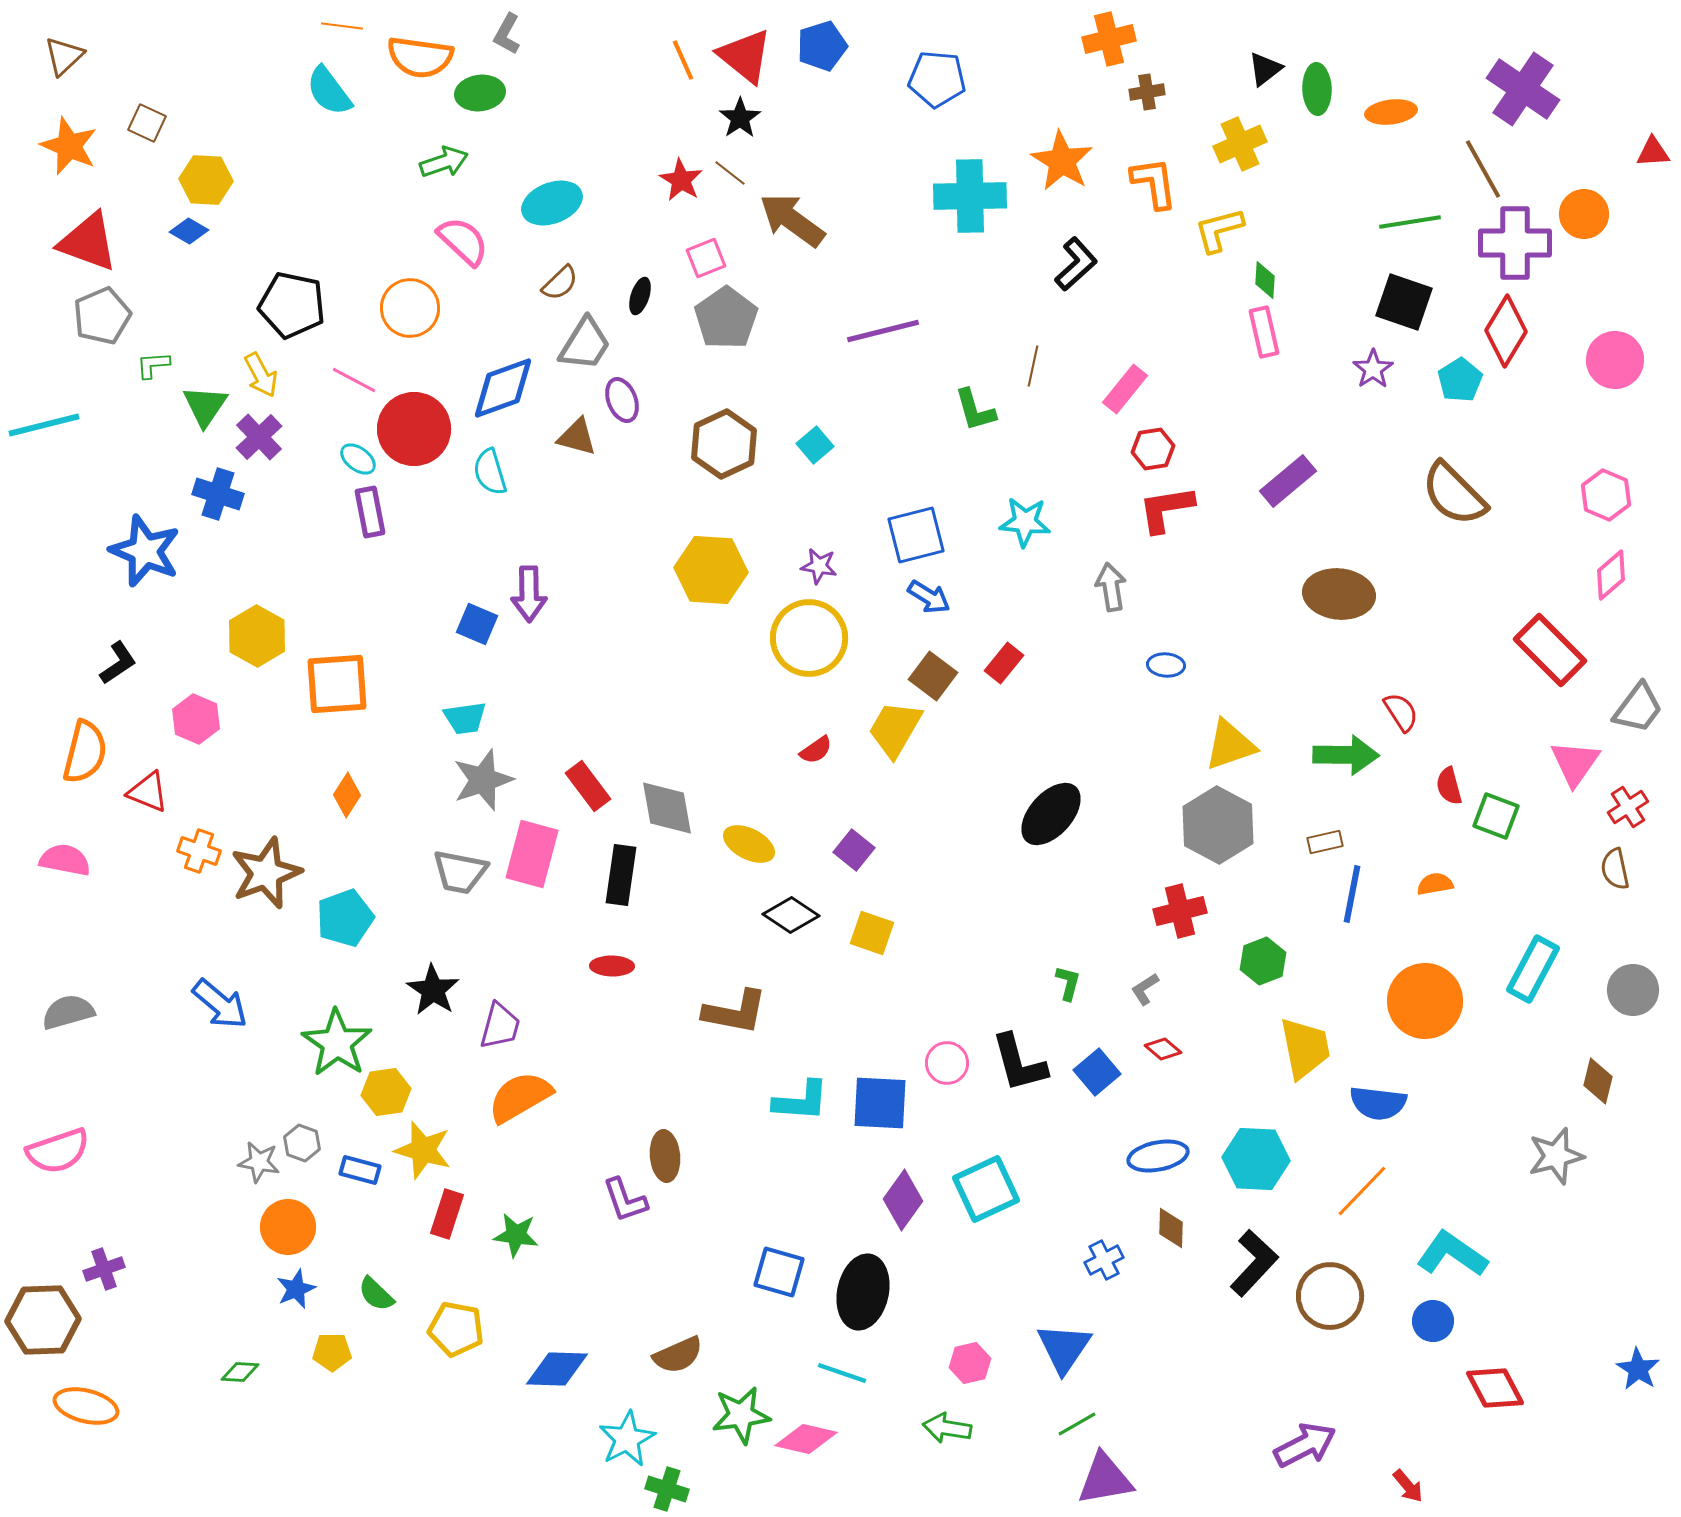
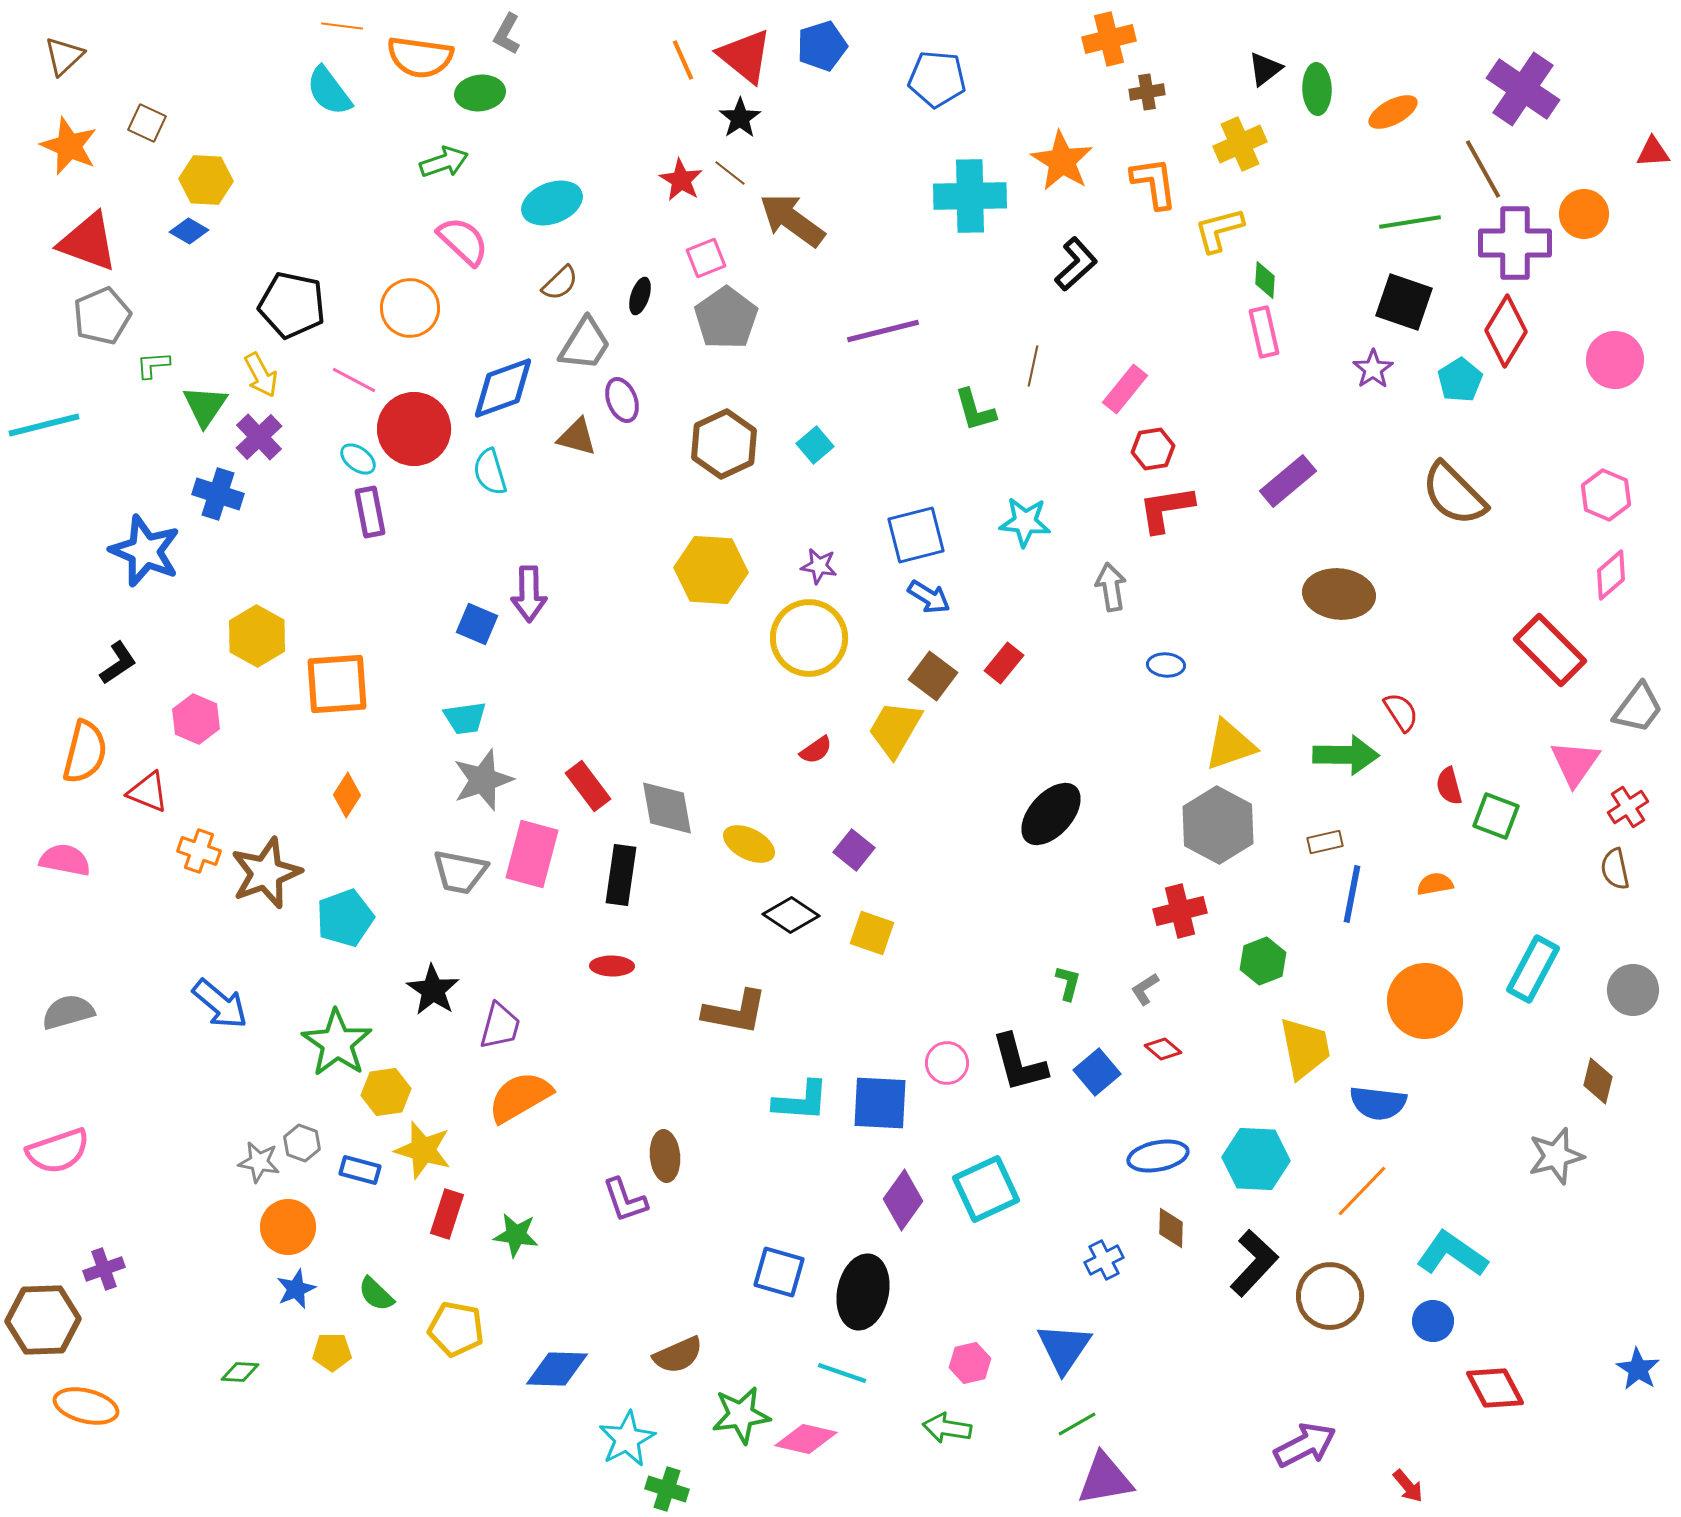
orange ellipse at (1391, 112): moved 2 px right; rotated 21 degrees counterclockwise
